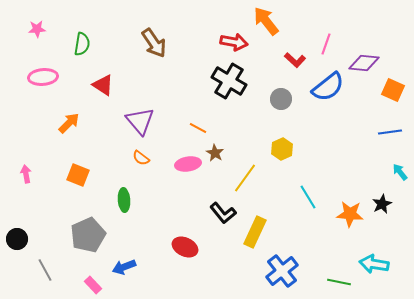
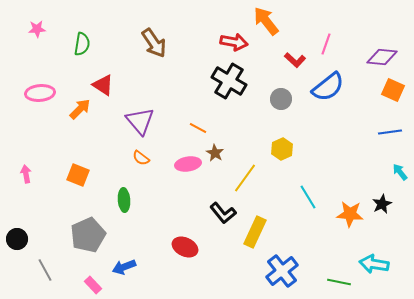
purple diamond at (364, 63): moved 18 px right, 6 px up
pink ellipse at (43, 77): moved 3 px left, 16 px down
orange arrow at (69, 123): moved 11 px right, 14 px up
